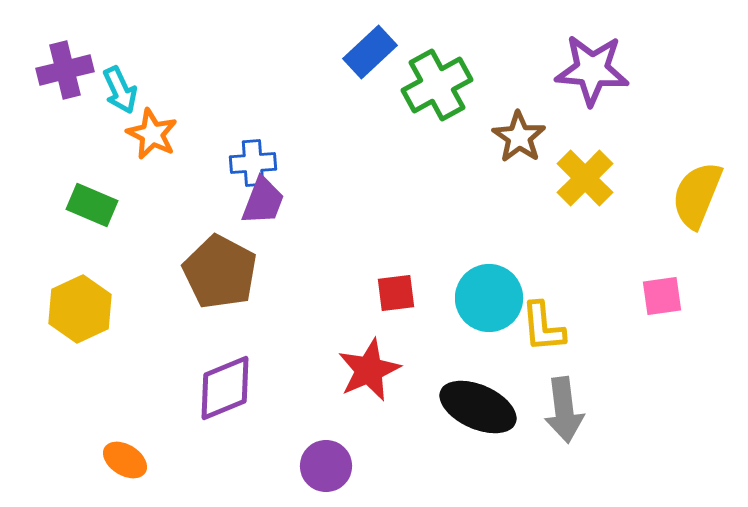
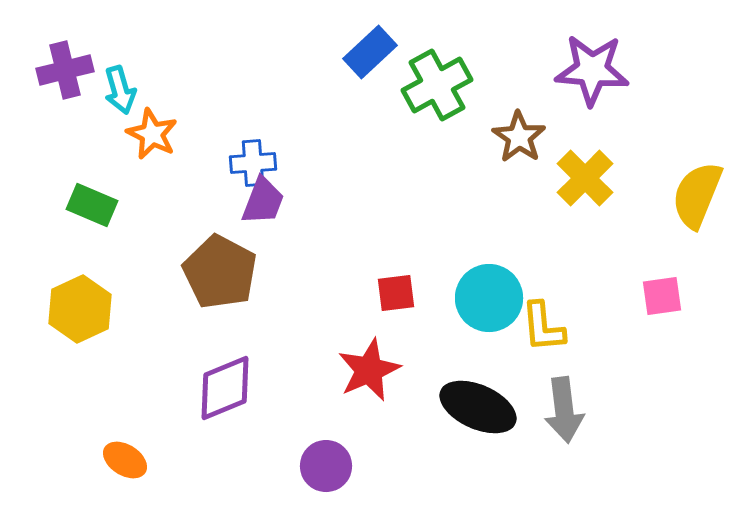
cyan arrow: rotated 9 degrees clockwise
